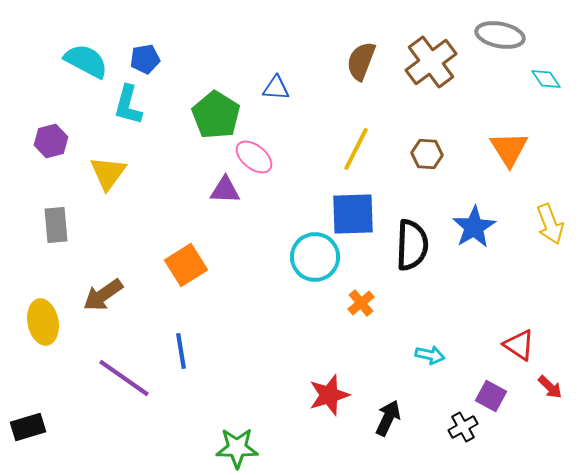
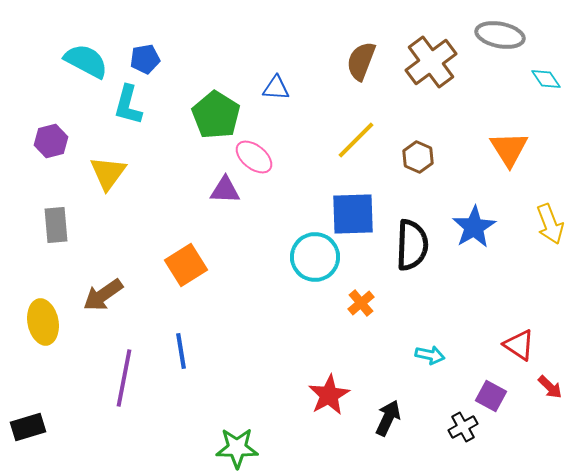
yellow line: moved 9 px up; rotated 18 degrees clockwise
brown hexagon: moved 9 px left, 3 px down; rotated 20 degrees clockwise
purple line: rotated 66 degrees clockwise
red star: rotated 12 degrees counterclockwise
